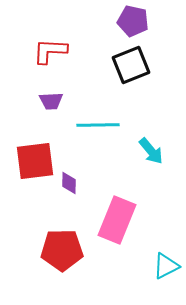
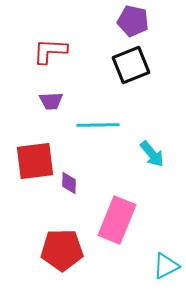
cyan arrow: moved 1 px right, 3 px down
